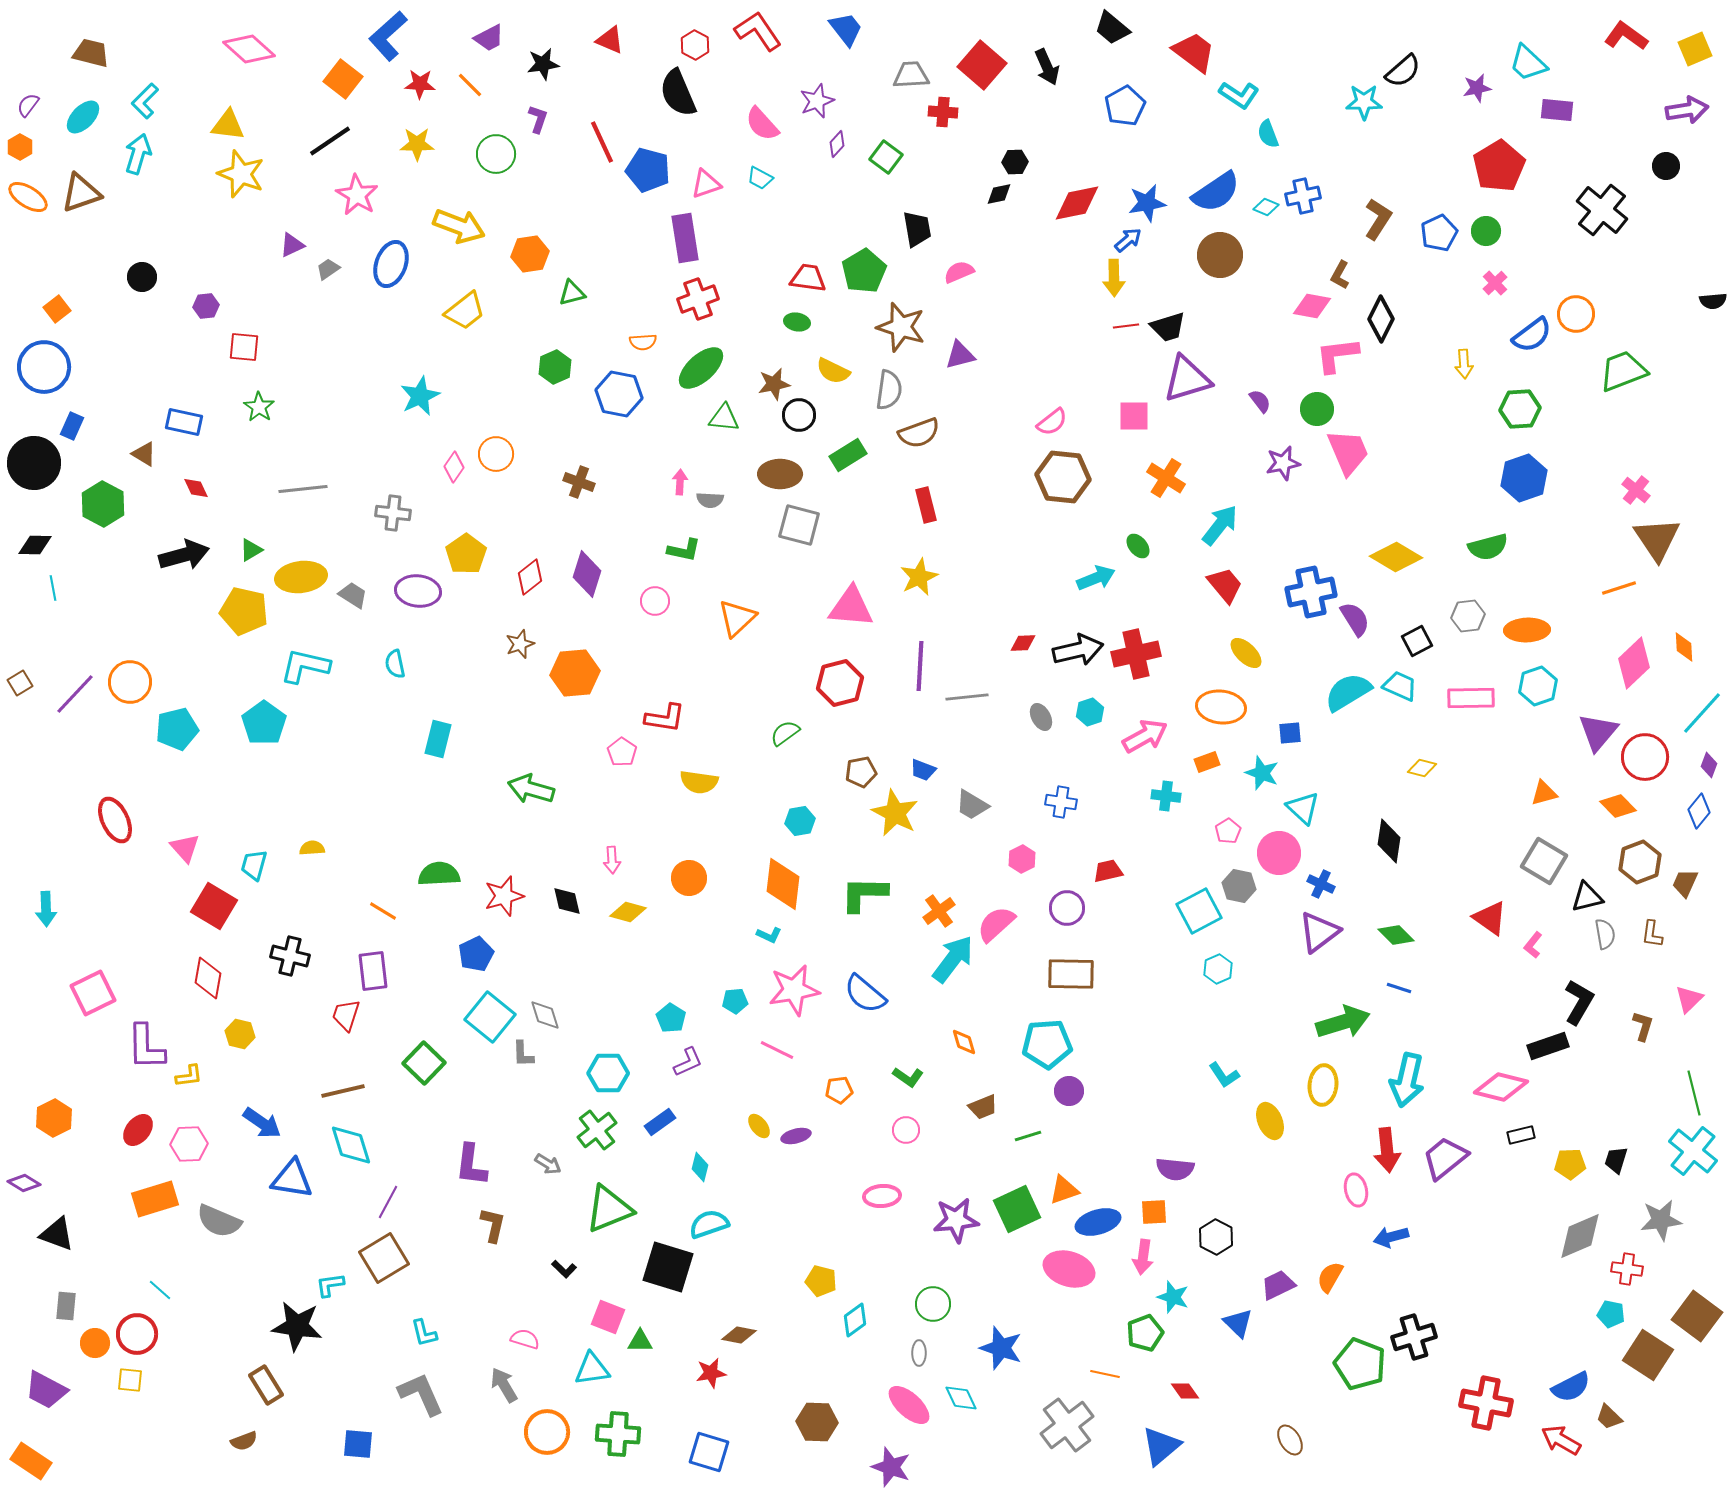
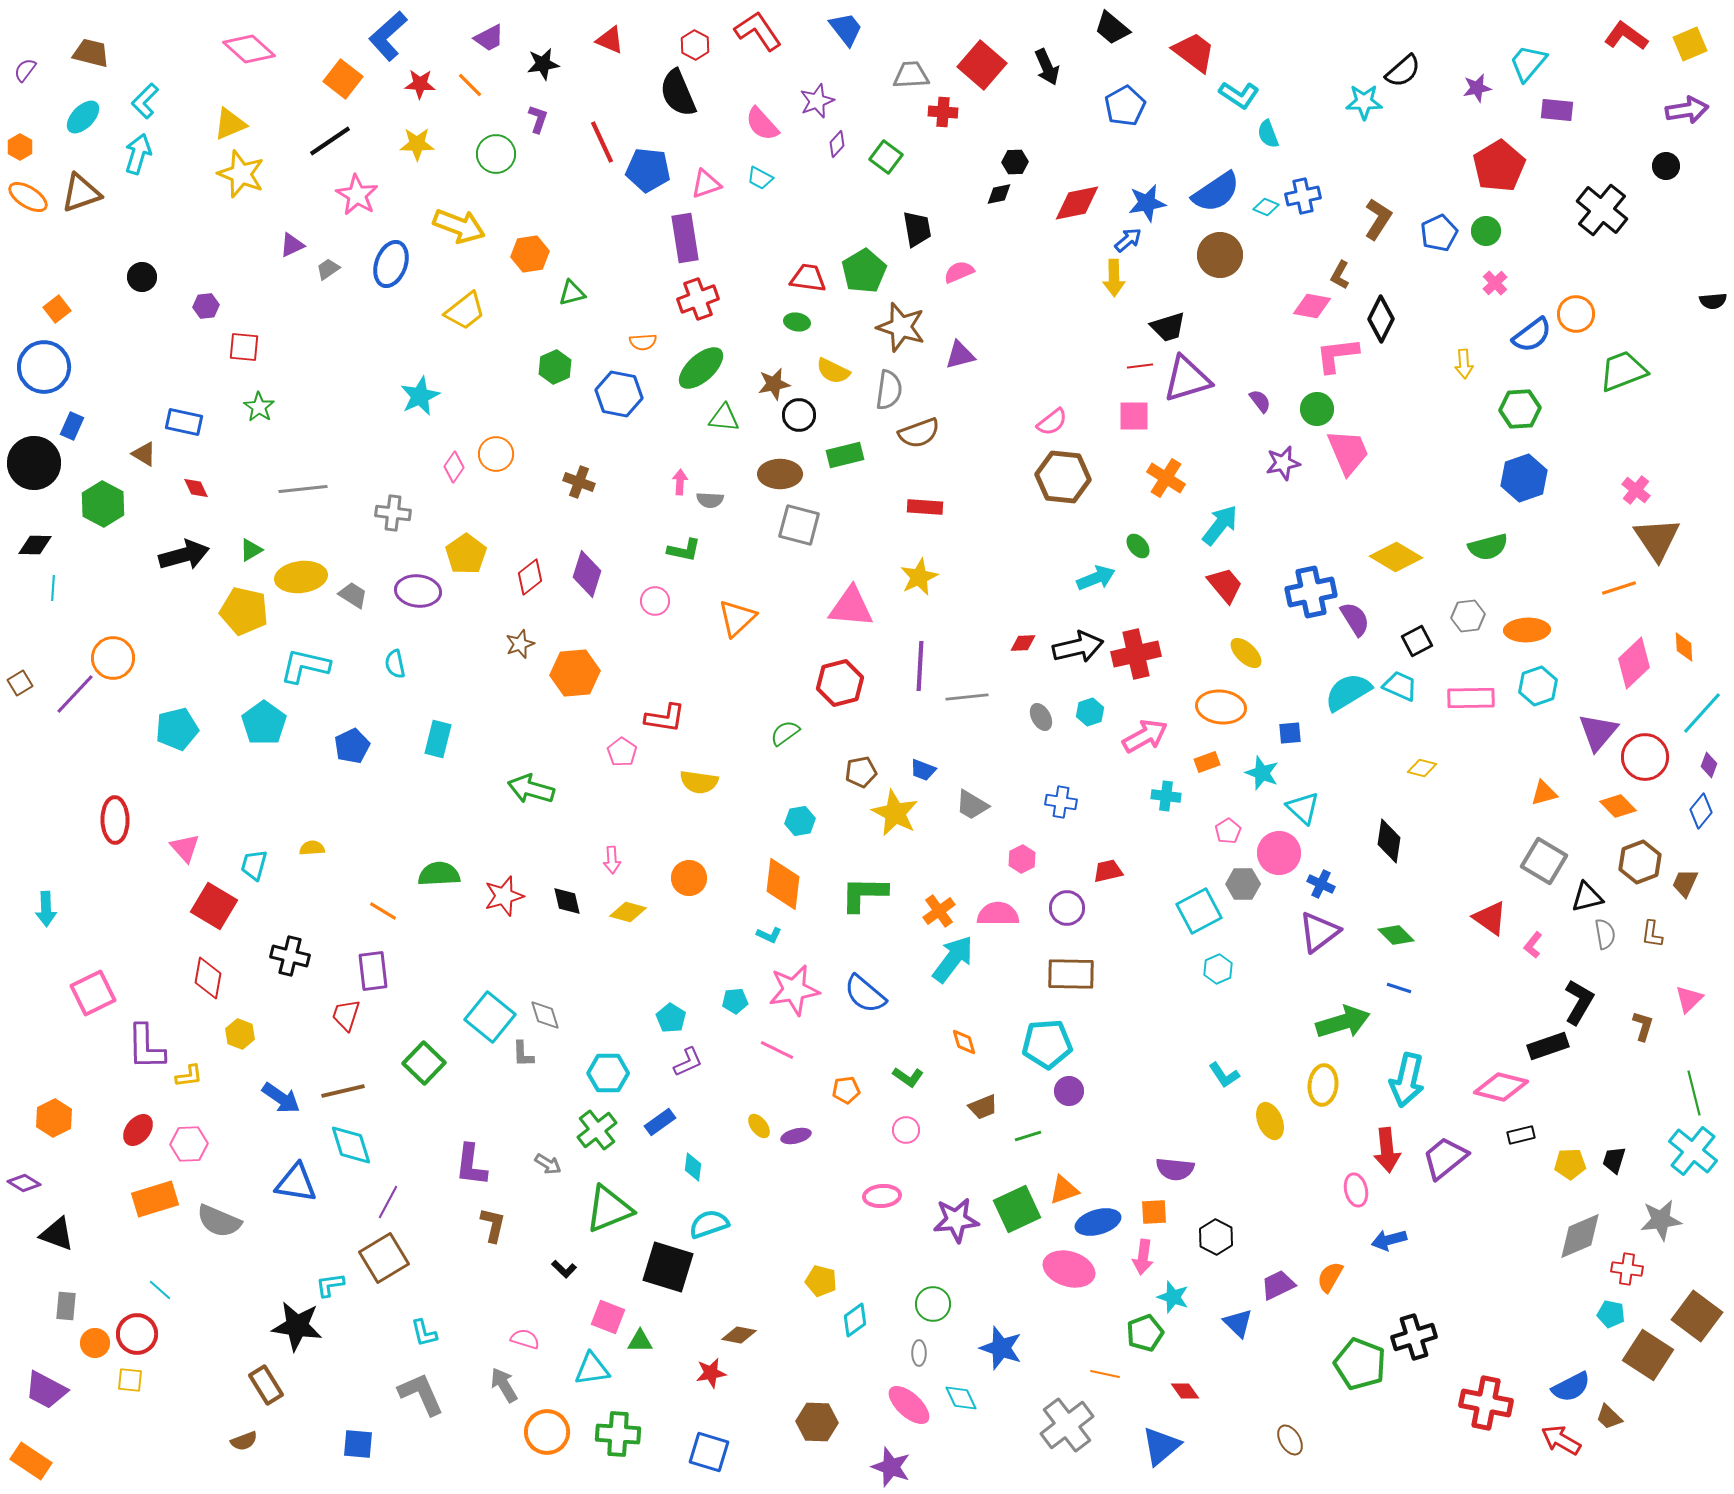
yellow square at (1695, 49): moved 5 px left, 5 px up
cyan trapezoid at (1528, 63): rotated 87 degrees clockwise
purple semicircle at (28, 105): moved 3 px left, 35 px up
yellow triangle at (228, 125): moved 2 px right, 1 px up; rotated 30 degrees counterclockwise
blue pentagon at (648, 170): rotated 9 degrees counterclockwise
red line at (1126, 326): moved 14 px right, 40 px down
green rectangle at (848, 455): moved 3 px left; rotated 18 degrees clockwise
red rectangle at (926, 505): moved 1 px left, 2 px down; rotated 72 degrees counterclockwise
cyan line at (53, 588): rotated 15 degrees clockwise
black arrow at (1078, 650): moved 3 px up
orange circle at (130, 682): moved 17 px left, 24 px up
blue diamond at (1699, 811): moved 2 px right
red ellipse at (115, 820): rotated 24 degrees clockwise
gray hexagon at (1239, 886): moved 4 px right, 2 px up; rotated 12 degrees counterclockwise
pink semicircle at (996, 924): moved 2 px right, 10 px up; rotated 42 degrees clockwise
blue pentagon at (476, 954): moved 124 px left, 208 px up
yellow hexagon at (240, 1034): rotated 8 degrees clockwise
orange pentagon at (839, 1090): moved 7 px right
blue arrow at (262, 1123): moved 19 px right, 25 px up
black trapezoid at (1616, 1160): moved 2 px left
cyan diamond at (700, 1167): moved 7 px left; rotated 8 degrees counterclockwise
blue triangle at (292, 1179): moved 4 px right, 4 px down
blue arrow at (1391, 1237): moved 2 px left, 3 px down
